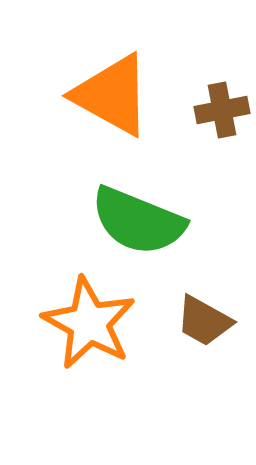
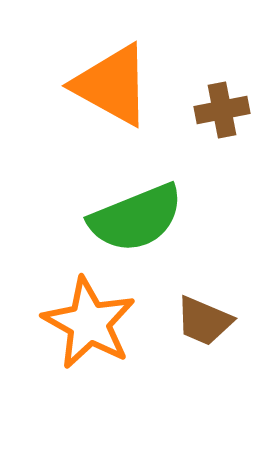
orange triangle: moved 10 px up
green semicircle: moved 2 px left, 3 px up; rotated 44 degrees counterclockwise
brown trapezoid: rotated 6 degrees counterclockwise
